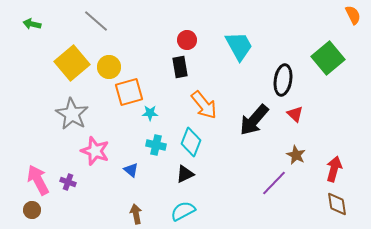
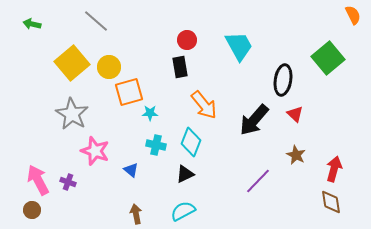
purple line: moved 16 px left, 2 px up
brown diamond: moved 6 px left, 2 px up
